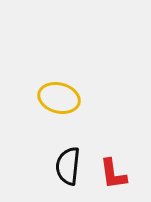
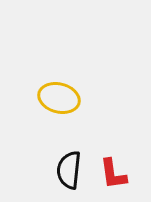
black semicircle: moved 1 px right, 4 px down
